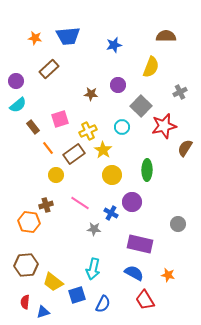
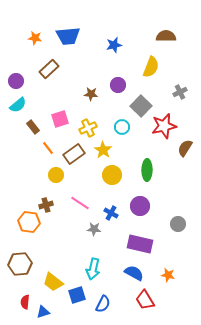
yellow cross at (88, 131): moved 3 px up
purple circle at (132, 202): moved 8 px right, 4 px down
brown hexagon at (26, 265): moved 6 px left, 1 px up
